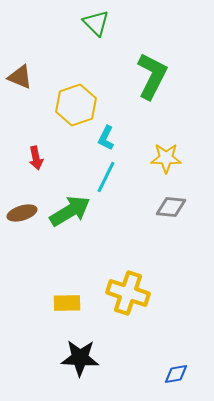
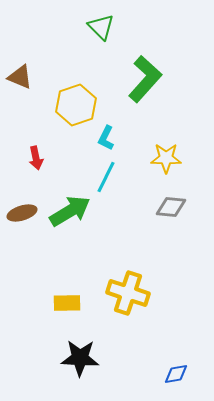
green triangle: moved 5 px right, 4 px down
green L-shape: moved 7 px left, 3 px down; rotated 15 degrees clockwise
